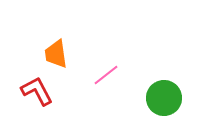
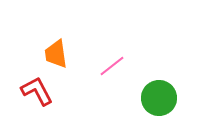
pink line: moved 6 px right, 9 px up
green circle: moved 5 px left
